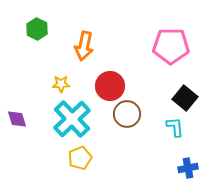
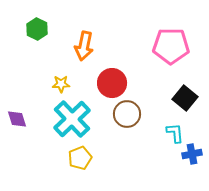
red circle: moved 2 px right, 3 px up
cyan L-shape: moved 6 px down
blue cross: moved 4 px right, 14 px up
